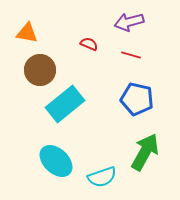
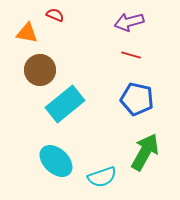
red semicircle: moved 34 px left, 29 px up
